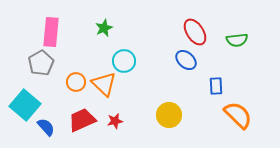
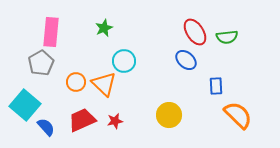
green semicircle: moved 10 px left, 3 px up
